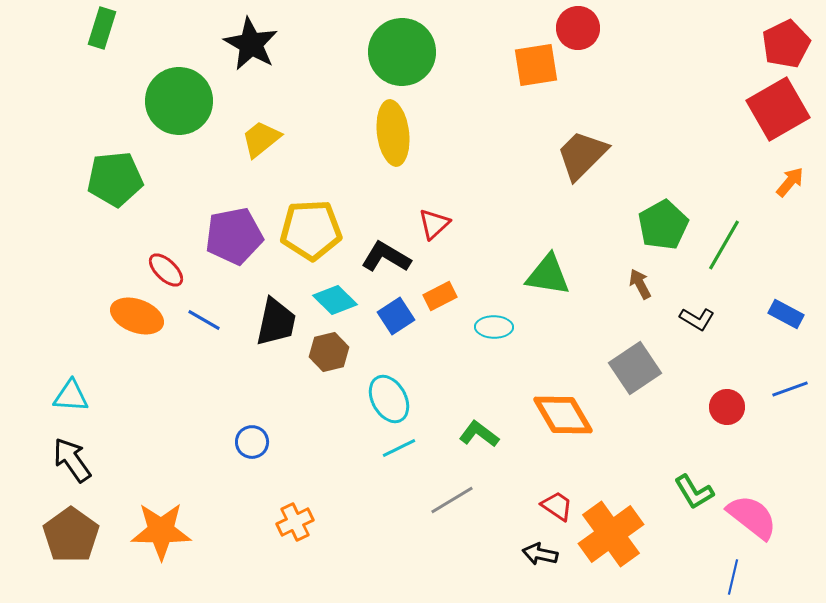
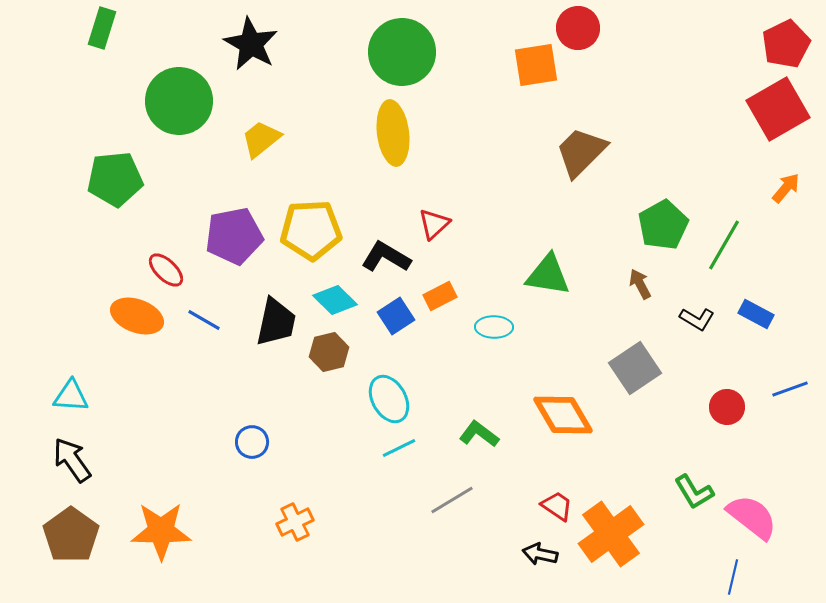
brown trapezoid at (582, 155): moved 1 px left, 3 px up
orange arrow at (790, 182): moved 4 px left, 6 px down
blue rectangle at (786, 314): moved 30 px left
